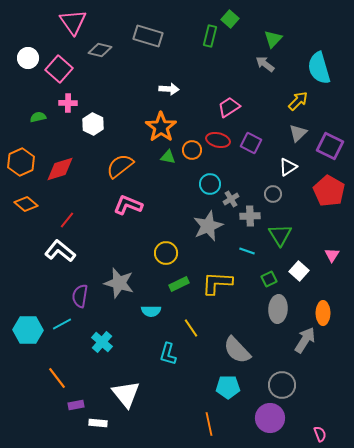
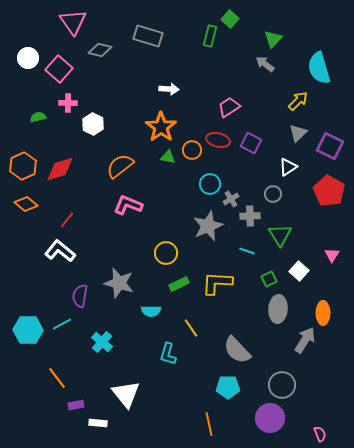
orange hexagon at (21, 162): moved 2 px right, 4 px down
